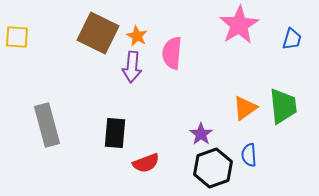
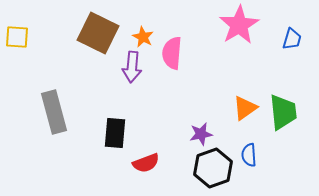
orange star: moved 6 px right, 1 px down
green trapezoid: moved 6 px down
gray rectangle: moved 7 px right, 13 px up
purple star: rotated 25 degrees clockwise
